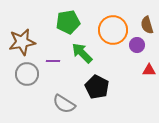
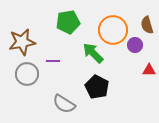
purple circle: moved 2 px left
green arrow: moved 11 px right
